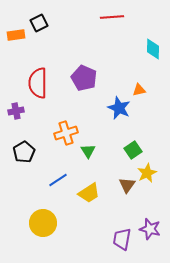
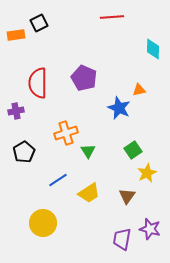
brown triangle: moved 11 px down
